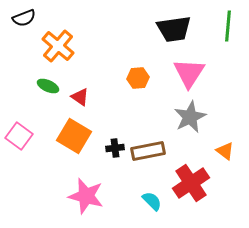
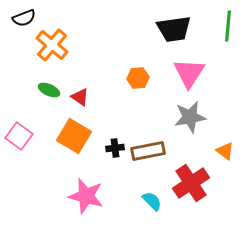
orange cross: moved 6 px left, 1 px up
green ellipse: moved 1 px right, 4 px down
gray star: rotated 16 degrees clockwise
